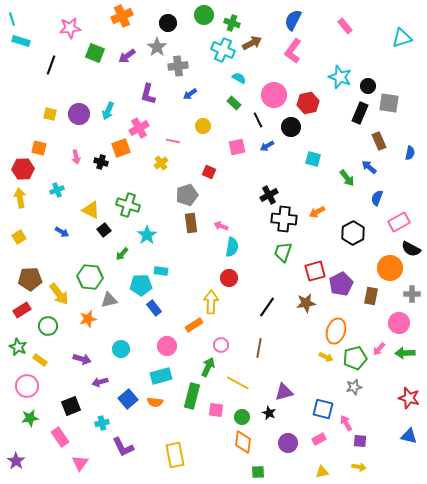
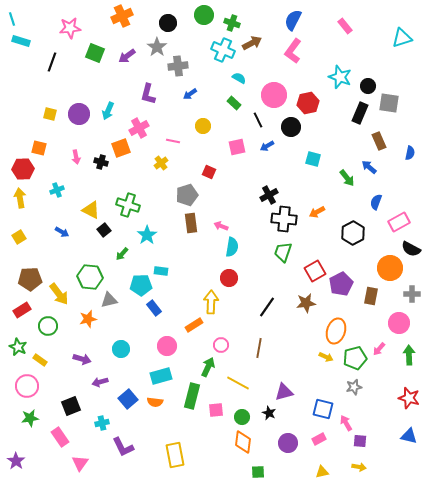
black line at (51, 65): moved 1 px right, 3 px up
blue semicircle at (377, 198): moved 1 px left, 4 px down
red square at (315, 271): rotated 15 degrees counterclockwise
green arrow at (405, 353): moved 4 px right, 2 px down; rotated 90 degrees clockwise
pink square at (216, 410): rotated 14 degrees counterclockwise
